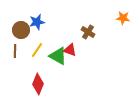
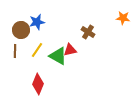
red triangle: rotated 32 degrees counterclockwise
